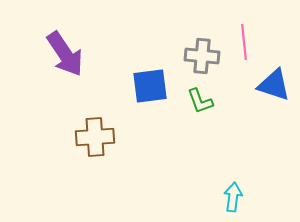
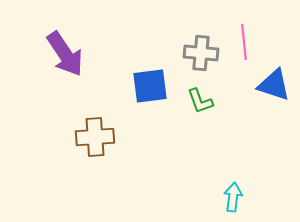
gray cross: moved 1 px left, 3 px up
